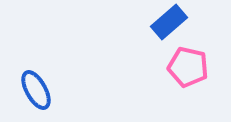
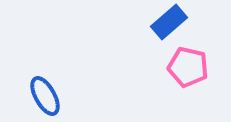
blue ellipse: moved 9 px right, 6 px down
